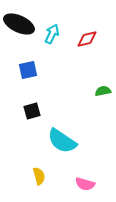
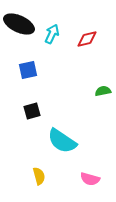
pink semicircle: moved 5 px right, 5 px up
